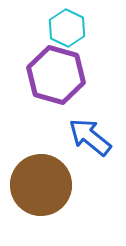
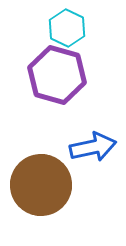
purple hexagon: moved 1 px right
blue arrow: moved 3 px right, 10 px down; rotated 129 degrees clockwise
